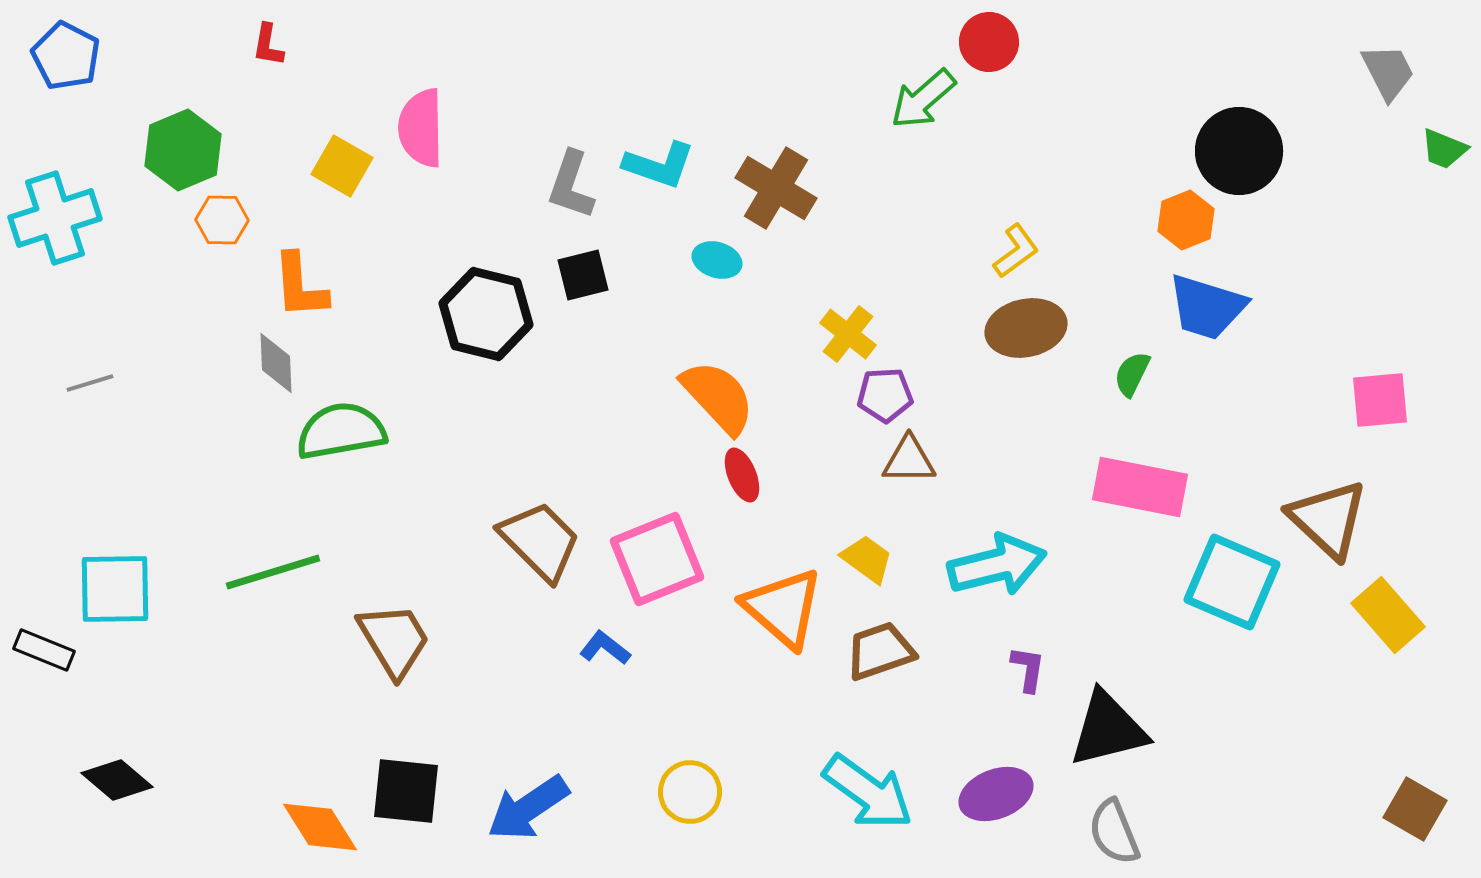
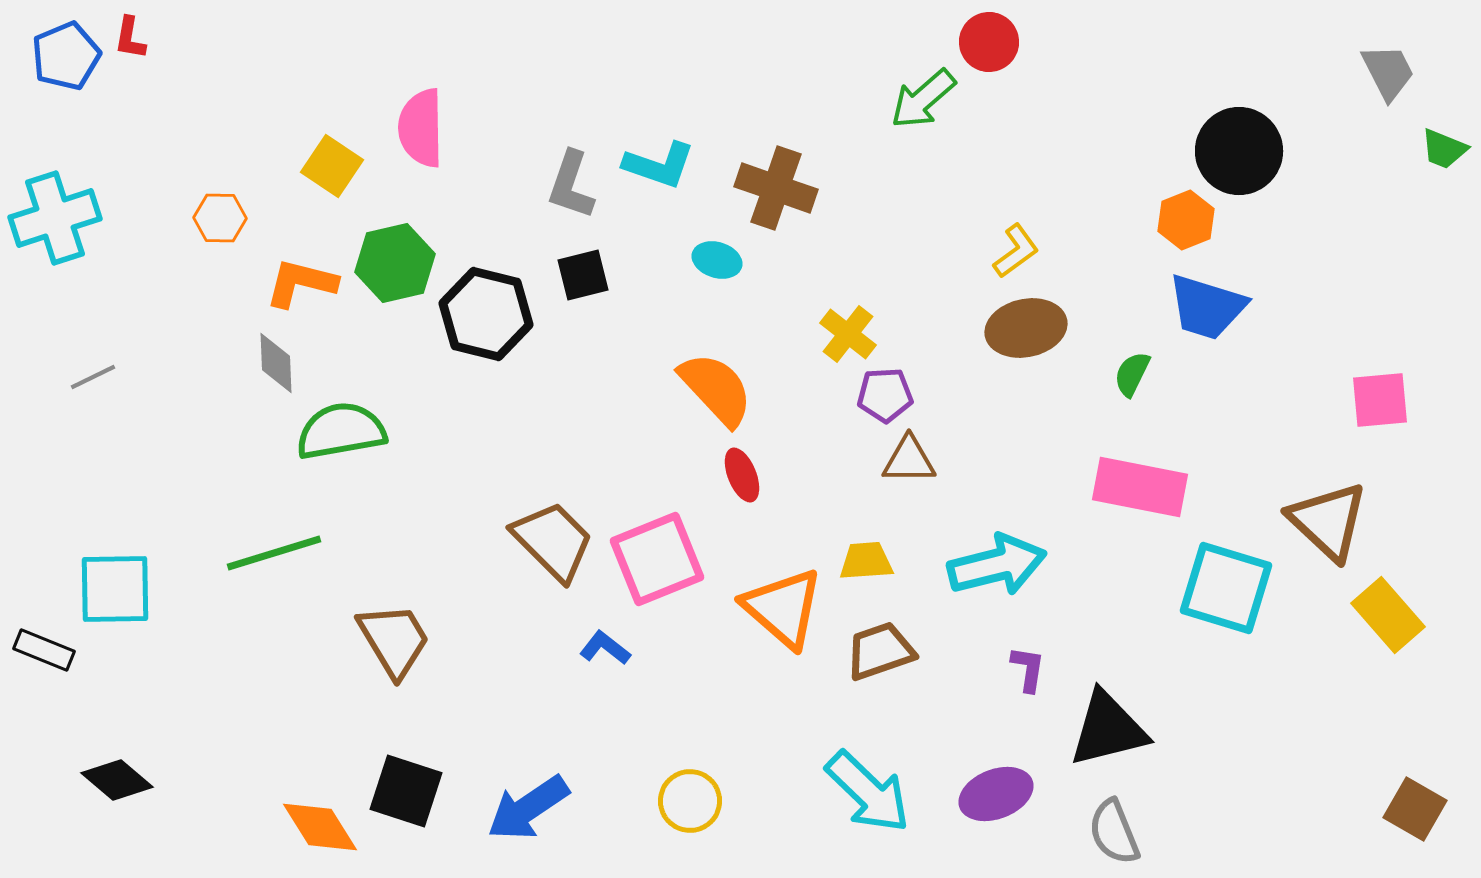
red L-shape at (268, 45): moved 138 px left, 7 px up
blue pentagon at (66, 56): rotated 22 degrees clockwise
green hexagon at (183, 150): moved 212 px right, 113 px down; rotated 10 degrees clockwise
yellow square at (342, 166): moved 10 px left; rotated 4 degrees clockwise
brown cross at (776, 188): rotated 12 degrees counterclockwise
orange hexagon at (222, 220): moved 2 px left, 2 px up
orange L-shape at (300, 286): moved 1 px right, 3 px up; rotated 108 degrees clockwise
gray line at (90, 383): moved 3 px right, 6 px up; rotated 9 degrees counterclockwise
orange semicircle at (718, 397): moved 2 px left, 8 px up
brown triangle at (1328, 519): moved 2 px down
brown trapezoid at (540, 541): moved 13 px right
yellow trapezoid at (867, 559): moved 1 px left, 2 px down; rotated 40 degrees counterclockwise
green line at (273, 572): moved 1 px right, 19 px up
cyan square at (1232, 582): moved 6 px left, 6 px down; rotated 6 degrees counterclockwise
black square at (406, 791): rotated 12 degrees clockwise
yellow circle at (690, 792): moved 9 px down
cyan arrow at (868, 792): rotated 8 degrees clockwise
